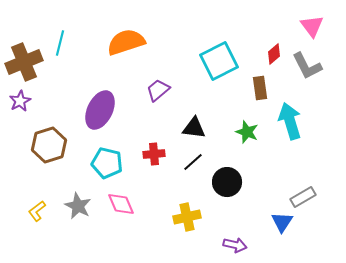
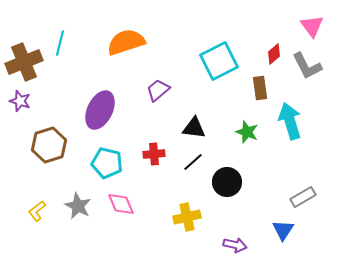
purple star: rotated 25 degrees counterclockwise
blue triangle: moved 1 px right, 8 px down
